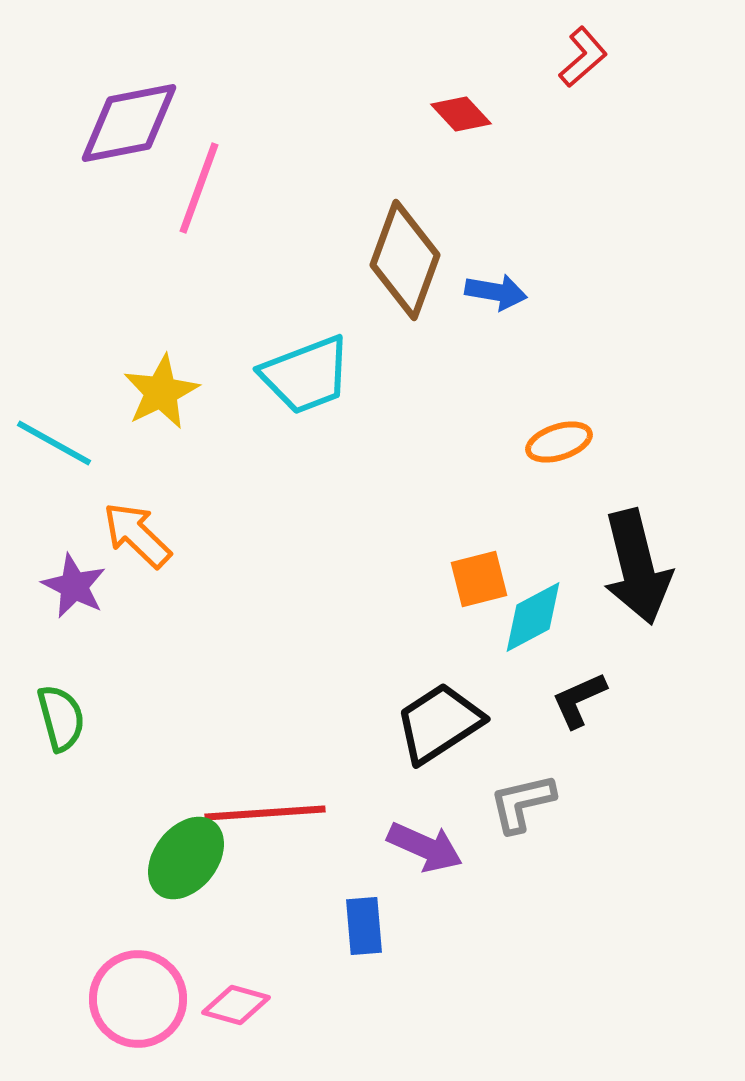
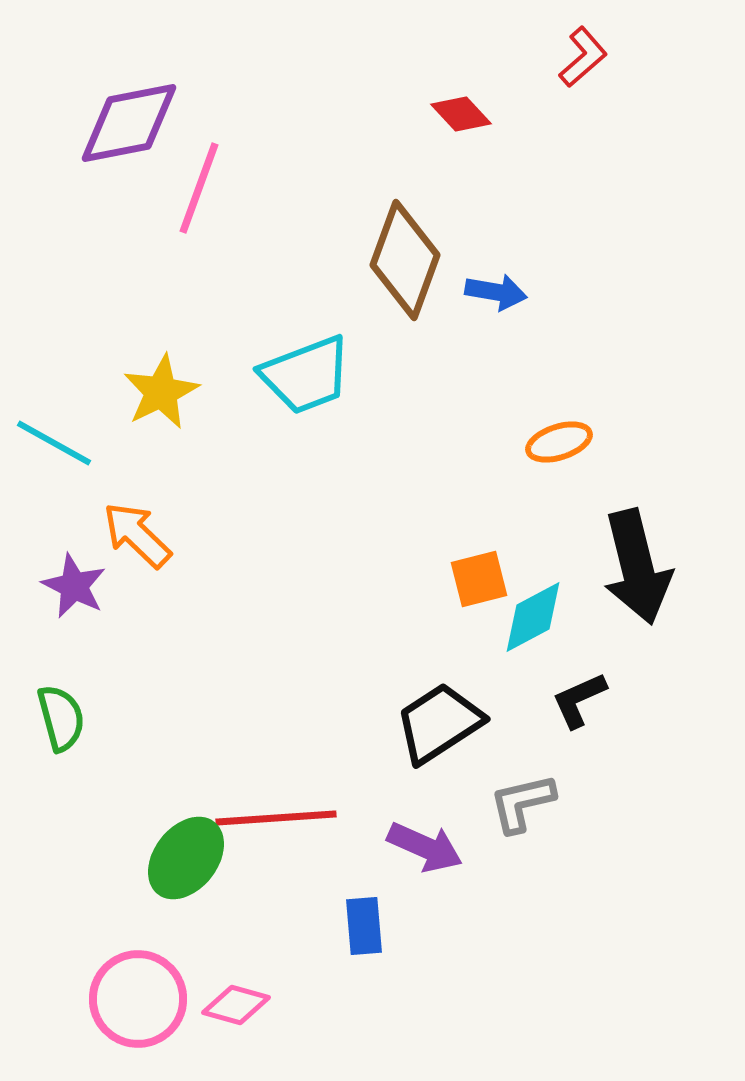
red line: moved 11 px right, 5 px down
